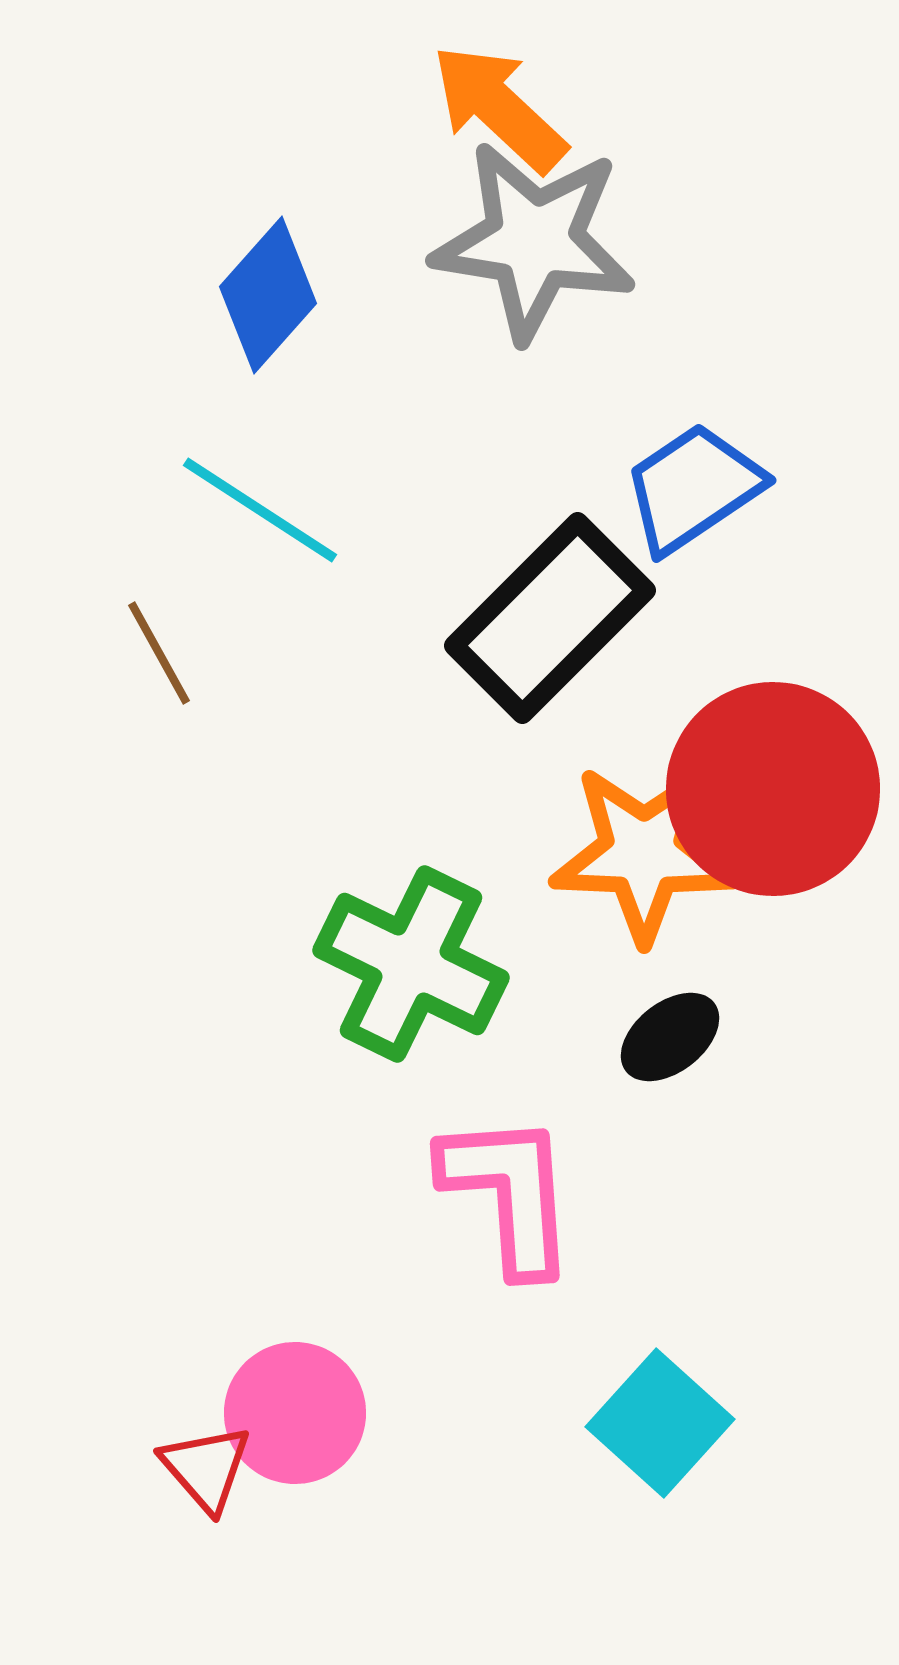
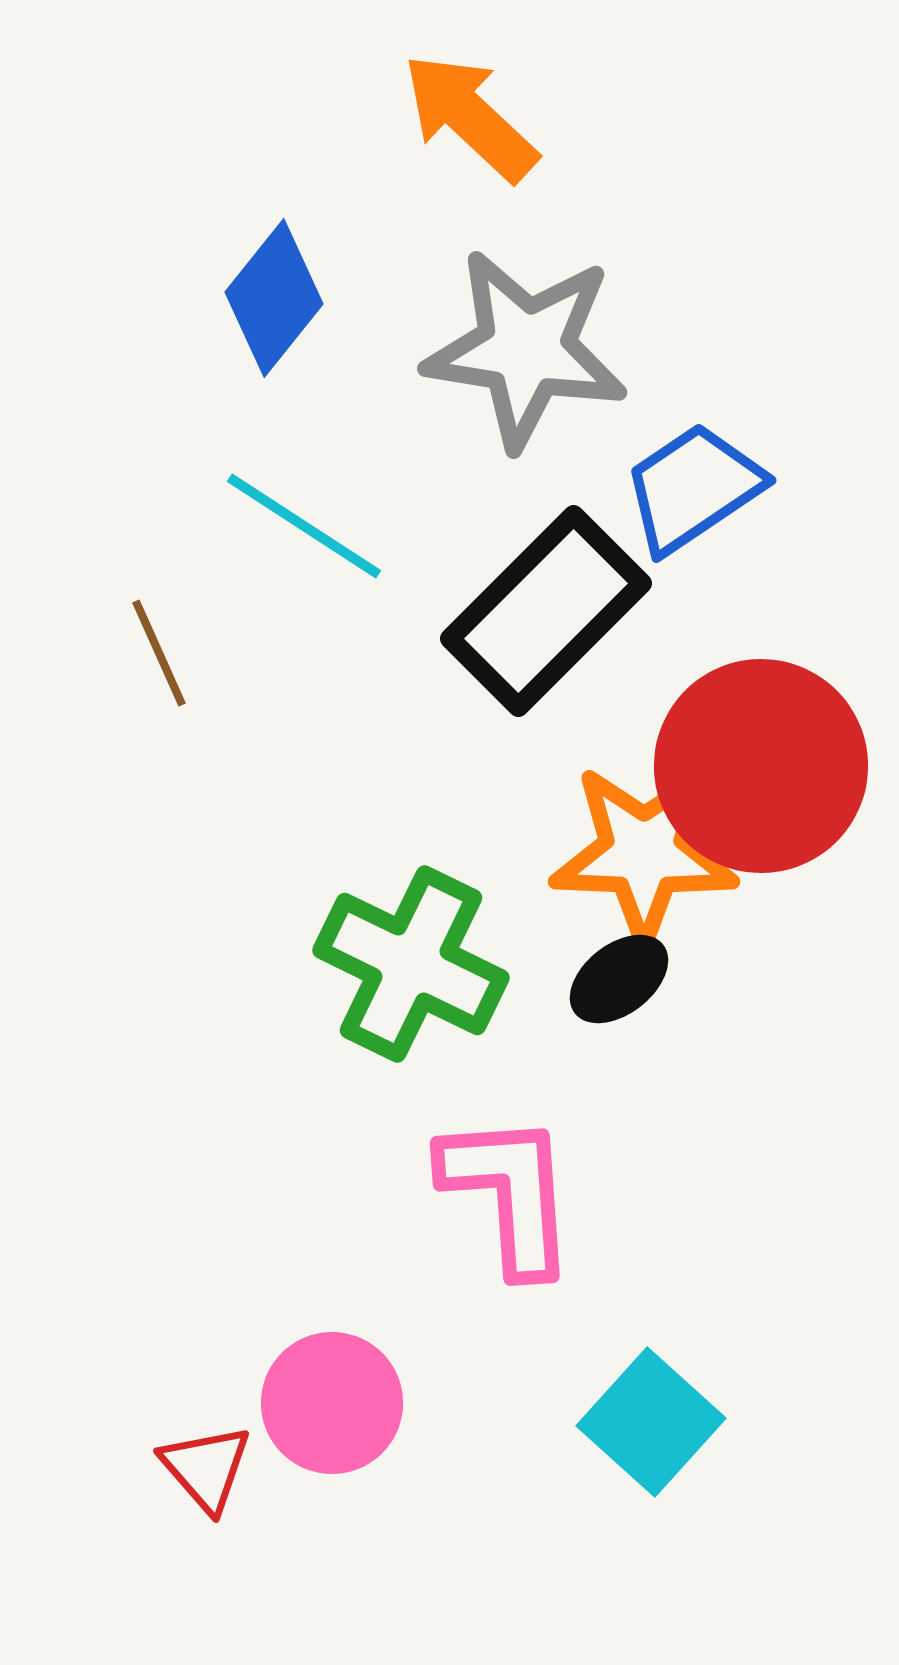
orange arrow: moved 29 px left, 9 px down
gray star: moved 8 px left, 108 px down
blue diamond: moved 6 px right, 3 px down; rotated 3 degrees counterclockwise
cyan line: moved 44 px right, 16 px down
black rectangle: moved 4 px left, 7 px up
brown line: rotated 5 degrees clockwise
red circle: moved 12 px left, 23 px up
black ellipse: moved 51 px left, 58 px up
pink circle: moved 37 px right, 10 px up
cyan square: moved 9 px left, 1 px up
